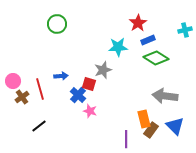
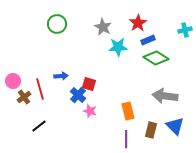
gray star: moved 43 px up; rotated 24 degrees counterclockwise
brown cross: moved 2 px right
orange rectangle: moved 16 px left, 8 px up
brown rectangle: rotated 21 degrees counterclockwise
